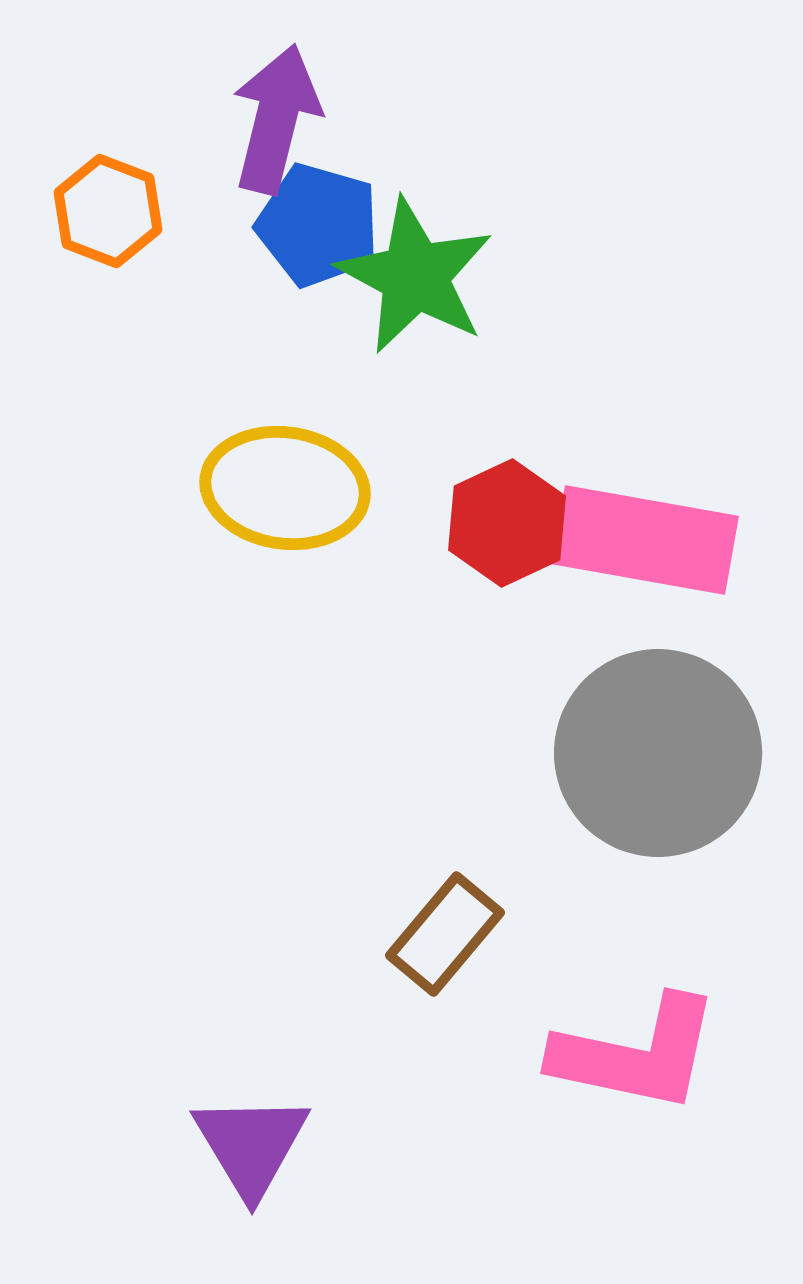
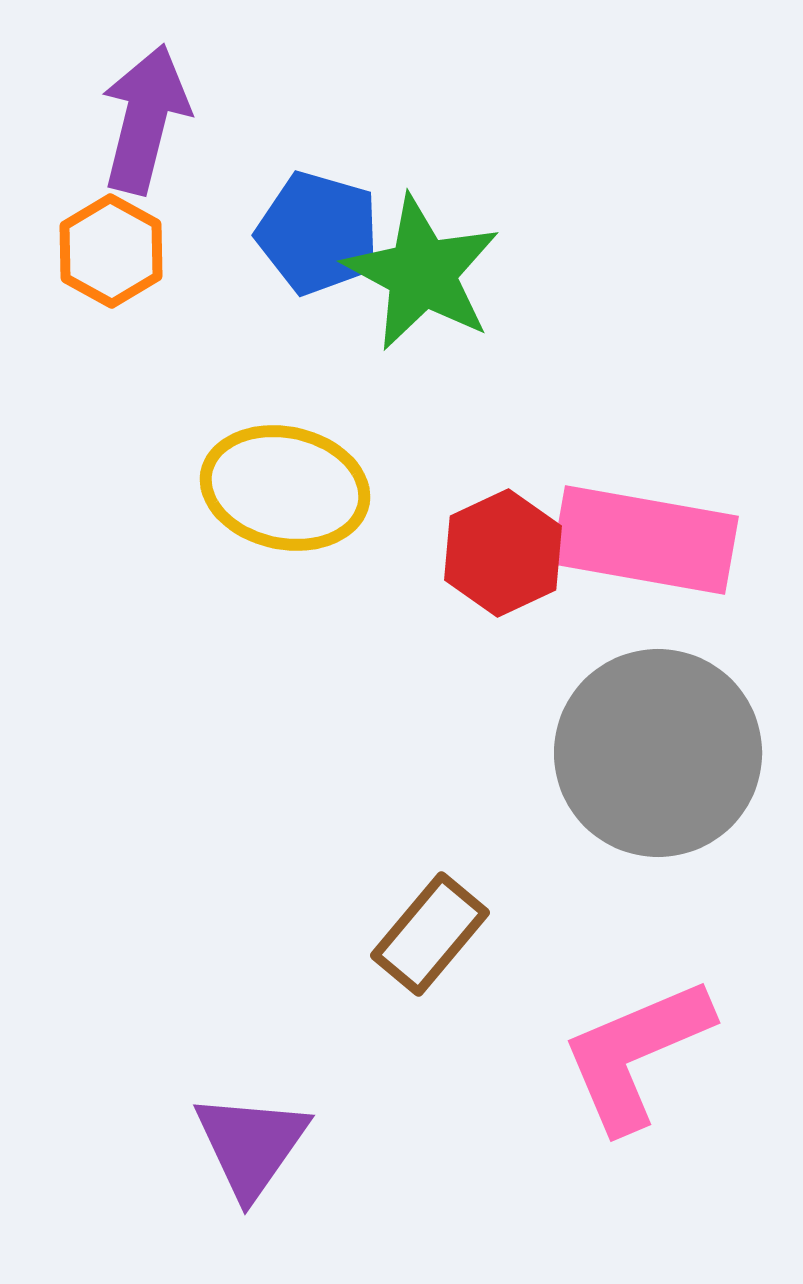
purple arrow: moved 131 px left
orange hexagon: moved 3 px right, 40 px down; rotated 8 degrees clockwise
blue pentagon: moved 8 px down
green star: moved 7 px right, 3 px up
yellow ellipse: rotated 4 degrees clockwise
red hexagon: moved 4 px left, 30 px down
brown rectangle: moved 15 px left
pink L-shape: rotated 145 degrees clockwise
purple triangle: rotated 6 degrees clockwise
